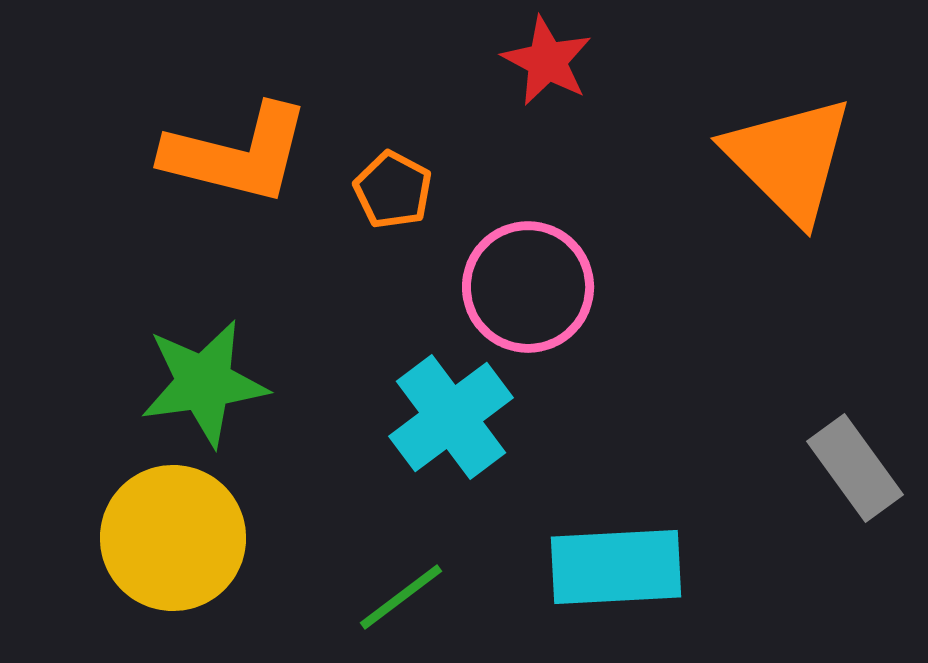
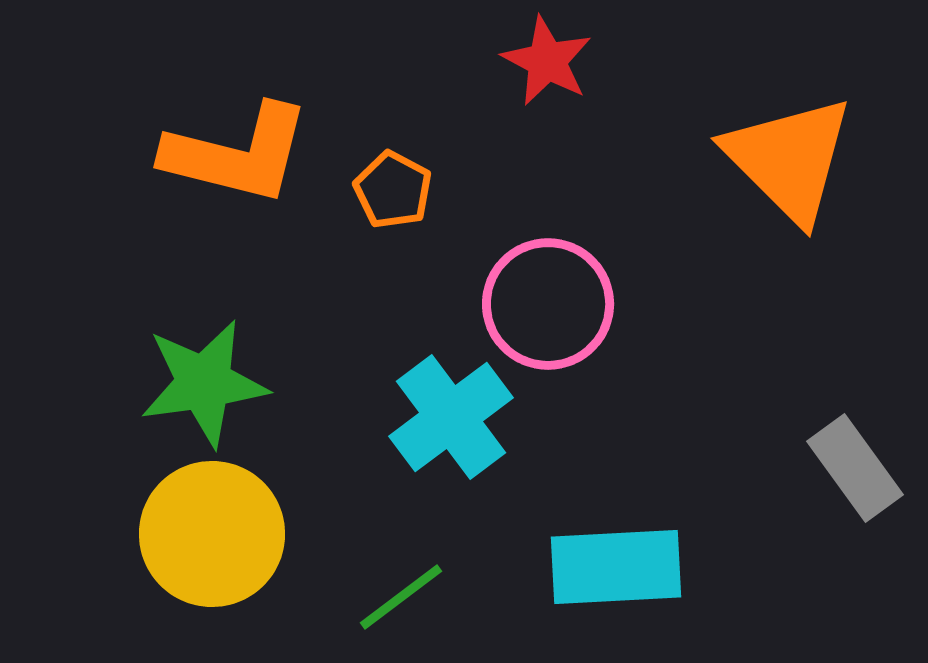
pink circle: moved 20 px right, 17 px down
yellow circle: moved 39 px right, 4 px up
